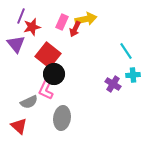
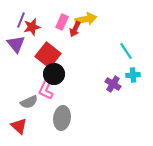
purple line: moved 4 px down
